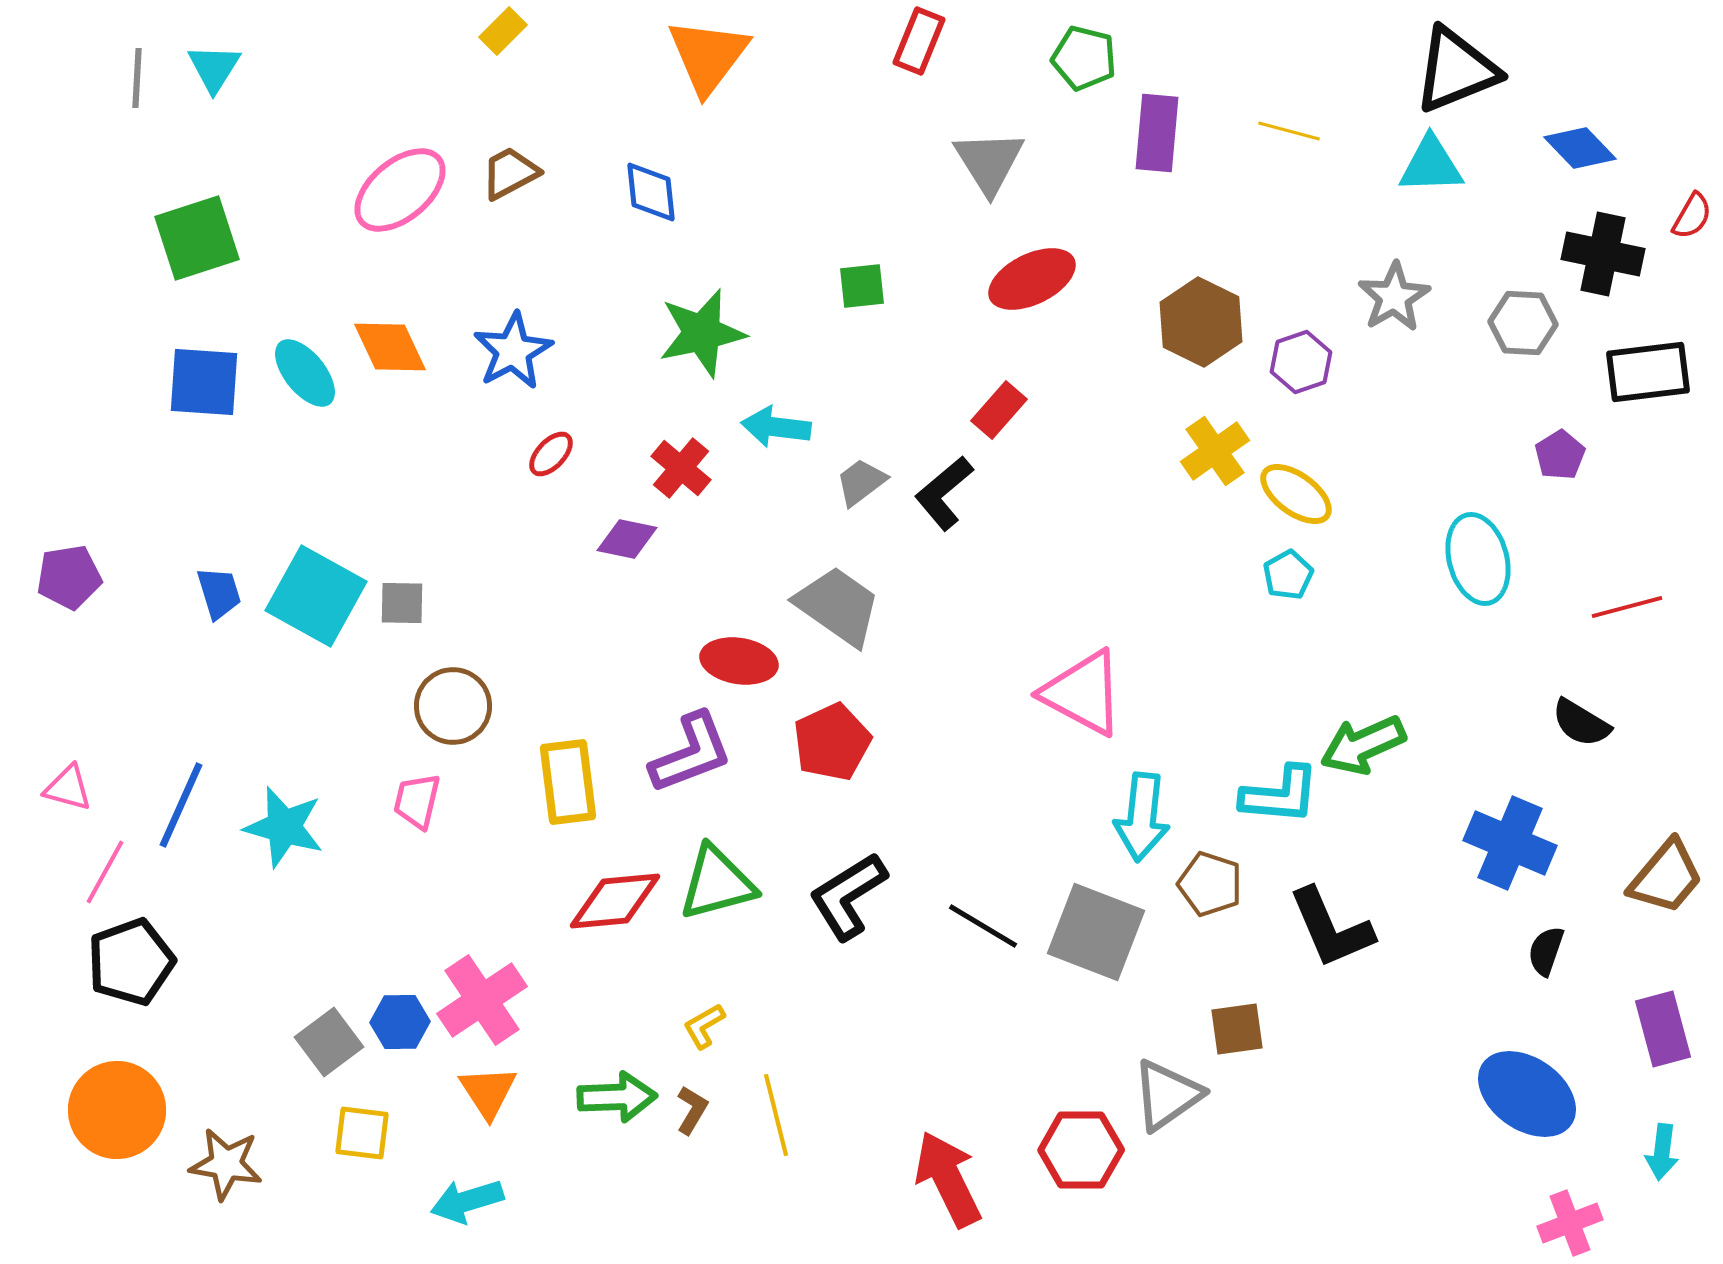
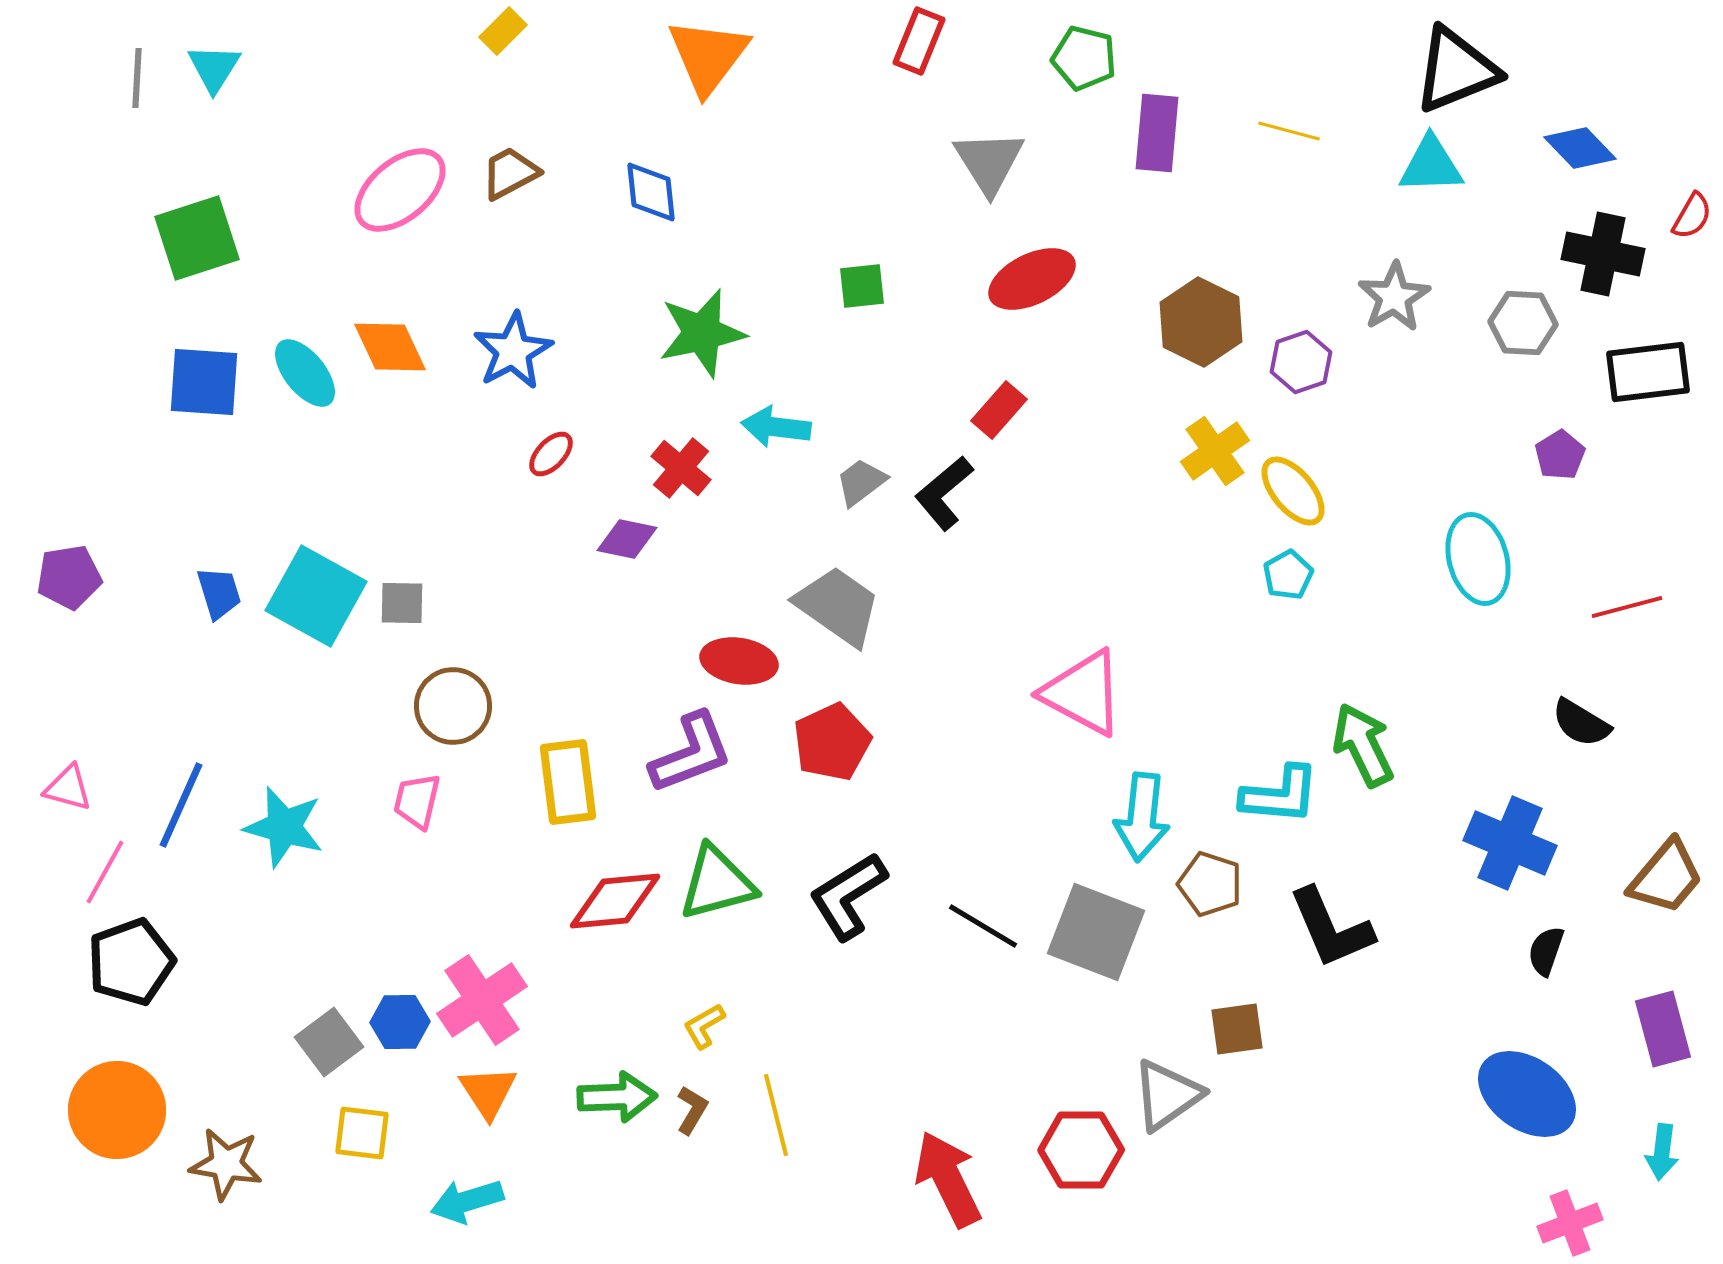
yellow ellipse at (1296, 494): moved 3 px left, 3 px up; rotated 14 degrees clockwise
green arrow at (1363, 745): rotated 88 degrees clockwise
